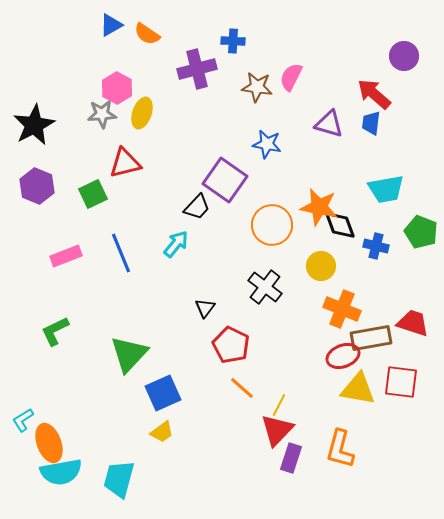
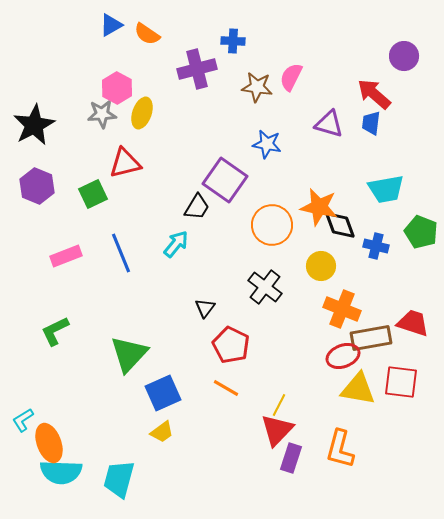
black trapezoid at (197, 207): rotated 12 degrees counterclockwise
orange line at (242, 388): moved 16 px left; rotated 12 degrees counterclockwise
cyan semicircle at (61, 472): rotated 12 degrees clockwise
